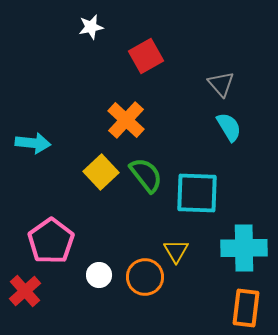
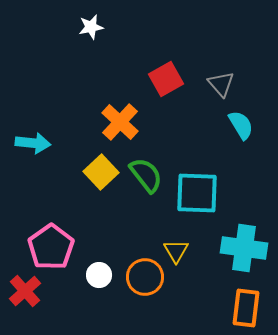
red square: moved 20 px right, 23 px down
orange cross: moved 6 px left, 2 px down
cyan semicircle: moved 12 px right, 2 px up
pink pentagon: moved 6 px down
cyan cross: rotated 9 degrees clockwise
